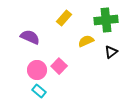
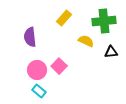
green cross: moved 2 px left, 1 px down
purple semicircle: rotated 120 degrees counterclockwise
yellow semicircle: rotated 49 degrees clockwise
black triangle: rotated 32 degrees clockwise
